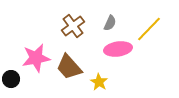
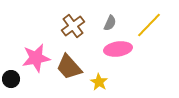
yellow line: moved 4 px up
